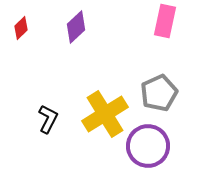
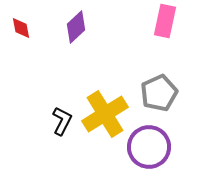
red diamond: rotated 55 degrees counterclockwise
black L-shape: moved 14 px right, 2 px down
purple circle: moved 1 px right, 1 px down
